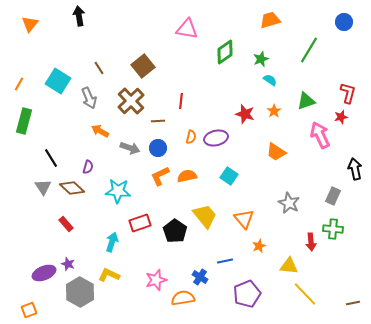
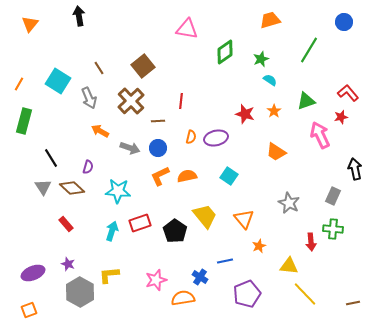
red L-shape at (348, 93): rotated 55 degrees counterclockwise
cyan arrow at (112, 242): moved 11 px up
purple ellipse at (44, 273): moved 11 px left
yellow L-shape at (109, 275): rotated 30 degrees counterclockwise
